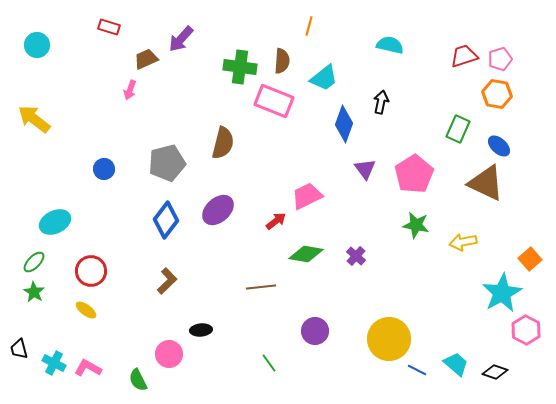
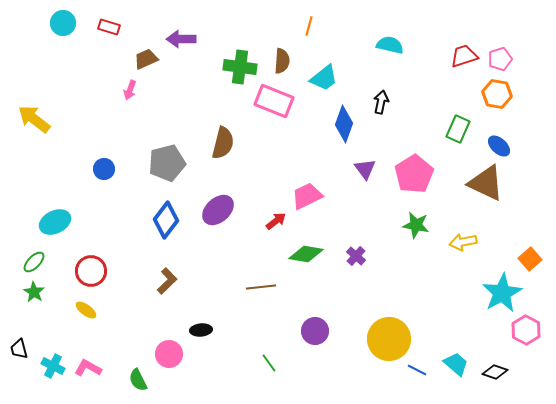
purple arrow at (181, 39): rotated 48 degrees clockwise
cyan circle at (37, 45): moved 26 px right, 22 px up
cyan cross at (54, 363): moved 1 px left, 3 px down
